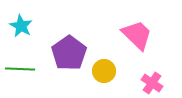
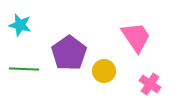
cyan star: moved 1 px left, 1 px up; rotated 15 degrees counterclockwise
pink trapezoid: moved 1 px left, 2 px down; rotated 12 degrees clockwise
green line: moved 4 px right
pink cross: moved 2 px left, 1 px down
